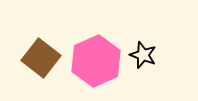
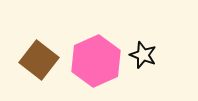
brown square: moved 2 px left, 2 px down
